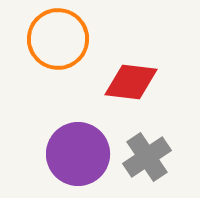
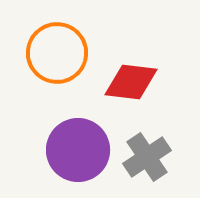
orange circle: moved 1 px left, 14 px down
purple circle: moved 4 px up
